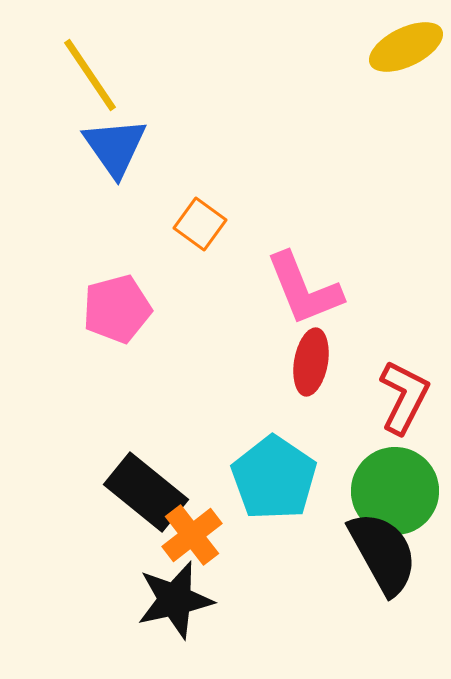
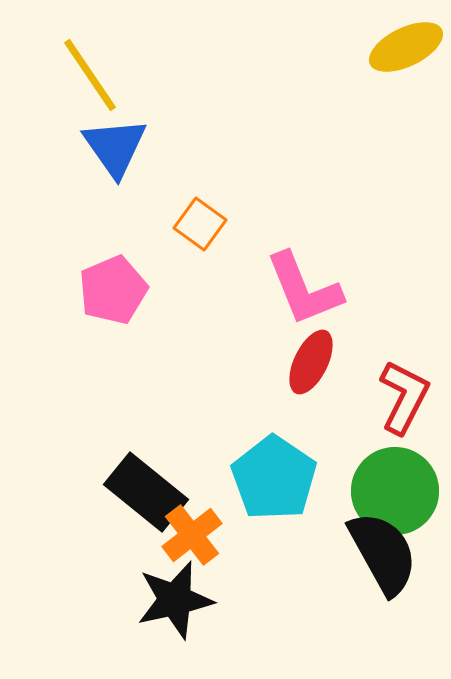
pink pentagon: moved 4 px left, 19 px up; rotated 8 degrees counterclockwise
red ellipse: rotated 16 degrees clockwise
